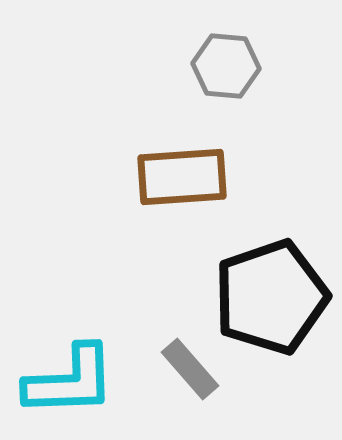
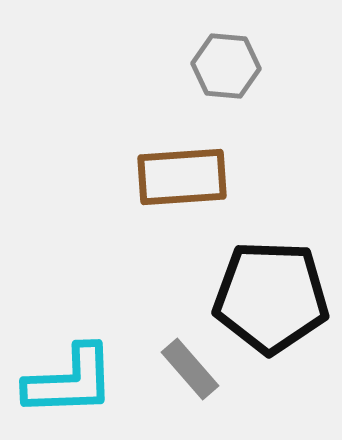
black pentagon: rotated 21 degrees clockwise
